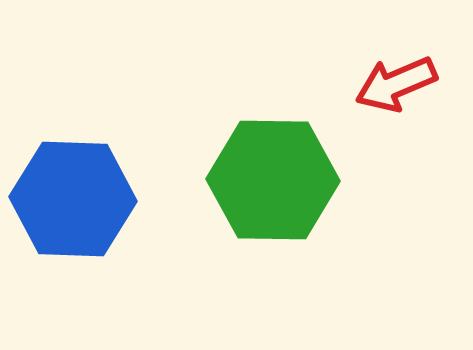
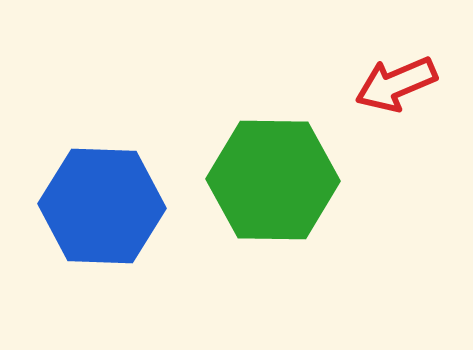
blue hexagon: moved 29 px right, 7 px down
